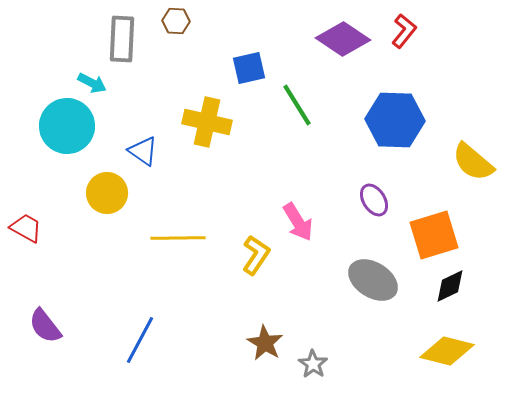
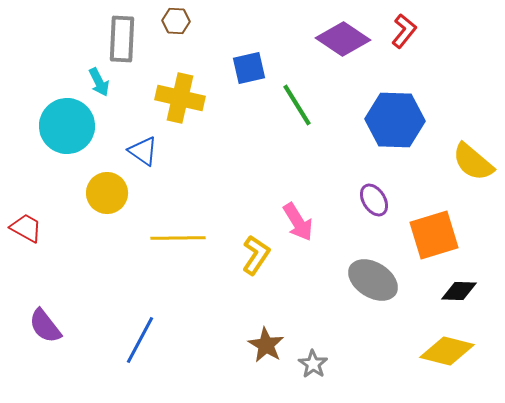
cyan arrow: moved 7 px right, 1 px up; rotated 36 degrees clockwise
yellow cross: moved 27 px left, 24 px up
black diamond: moved 9 px right, 5 px down; rotated 27 degrees clockwise
brown star: moved 1 px right, 2 px down
